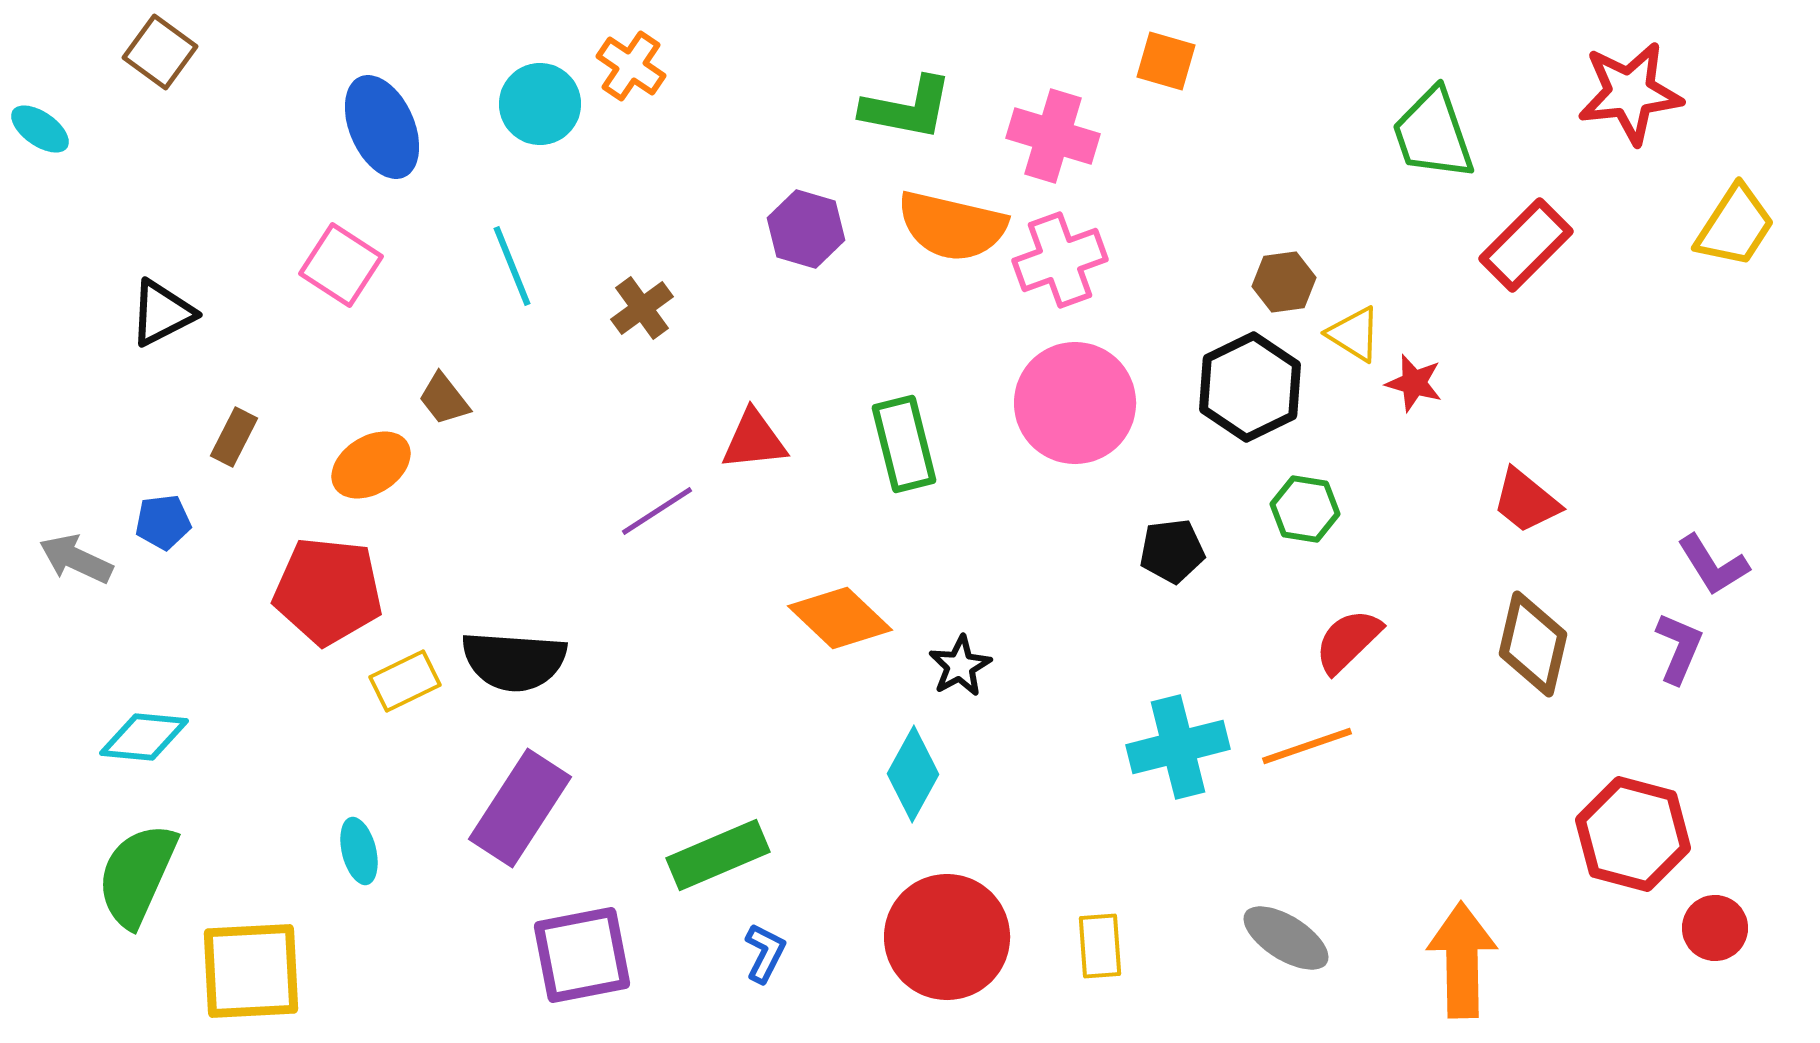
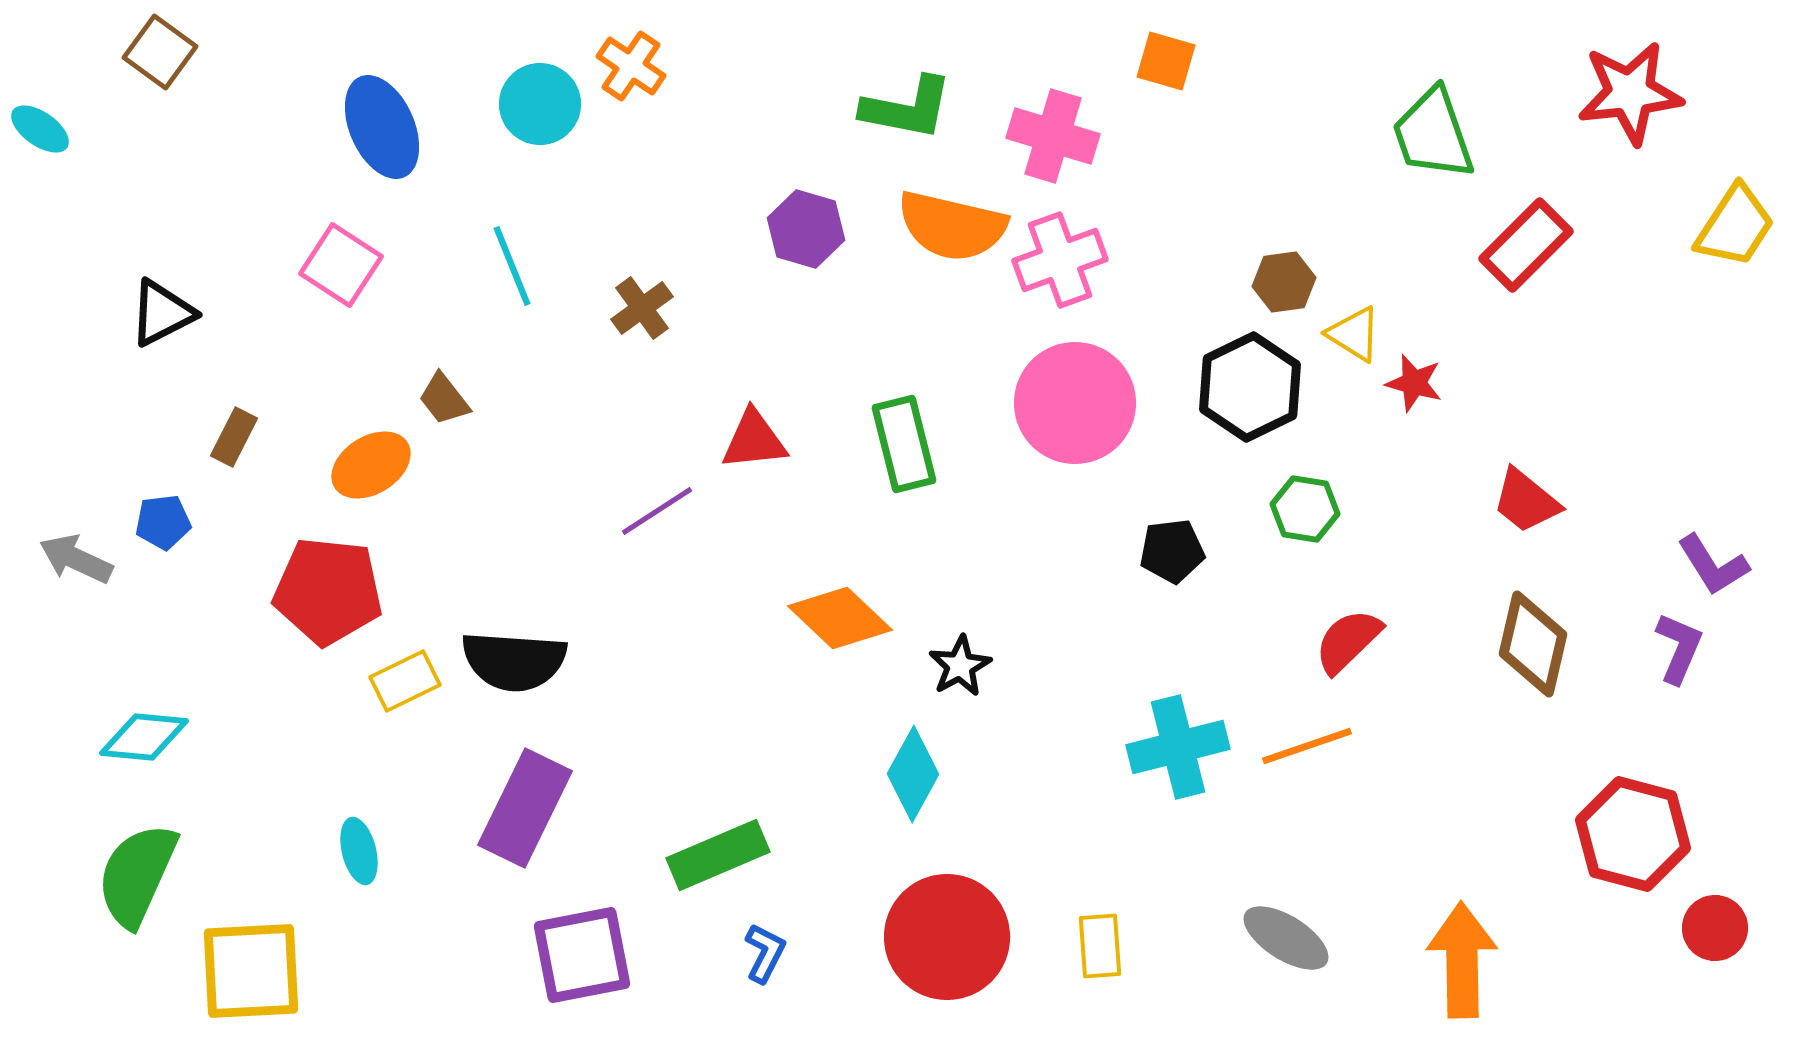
purple rectangle at (520, 808): moved 5 px right; rotated 7 degrees counterclockwise
